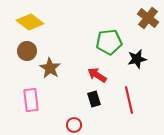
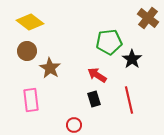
black star: moved 5 px left; rotated 24 degrees counterclockwise
